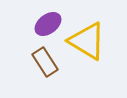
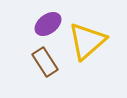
yellow triangle: rotated 48 degrees clockwise
